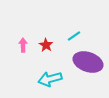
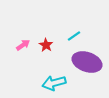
pink arrow: rotated 56 degrees clockwise
purple ellipse: moved 1 px left
cyan arrow: moved 4 px right, 4 px down
